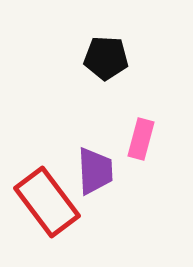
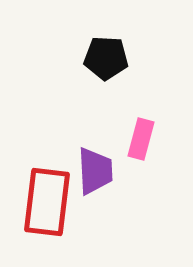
red rectangle: rotated 44 degrees clockwise
